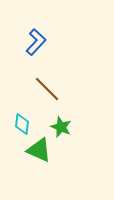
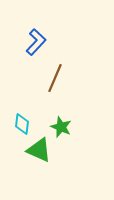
brown line: moved 8 px right, 11 px up; rotated 68 degrees clockwise
